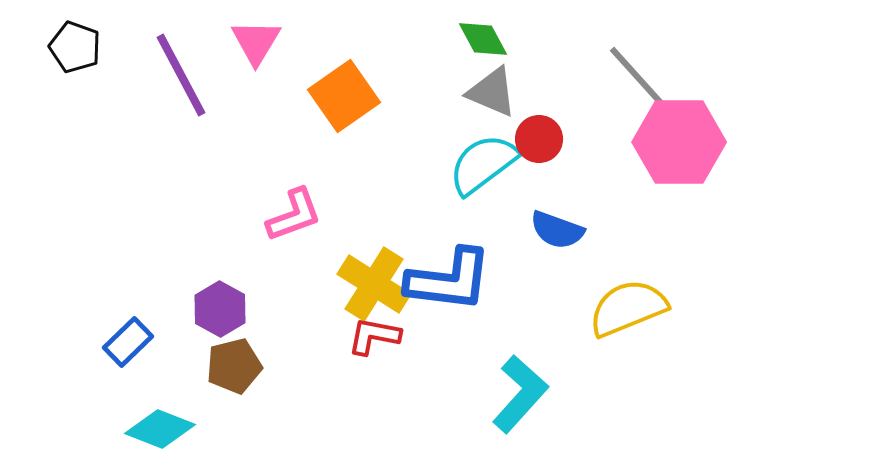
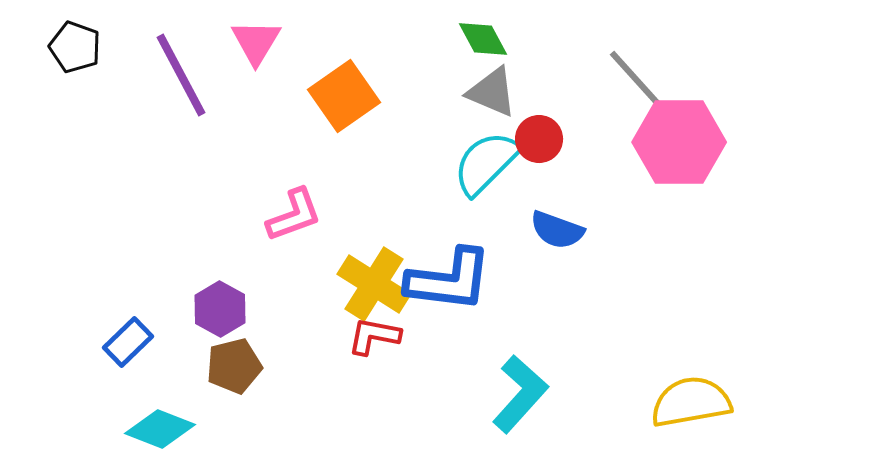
gray line: moved 4 px down
cyan semicircle: moved 3 px right, 1 px up; rotated 8 degrees counterclockwise
yellow semicircle: moved 63 px right, 94 px down; rotated 12 degrees clockwise
